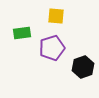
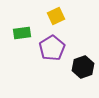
yellow square: rotated 30 degrees counterclockwise
purple pentagon: rotated 15 degrees counterclockwise
